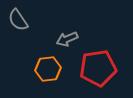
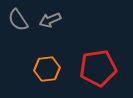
gray arrow: moved 17 px left, 19 px up
orange hexagon: moved 1 px left
